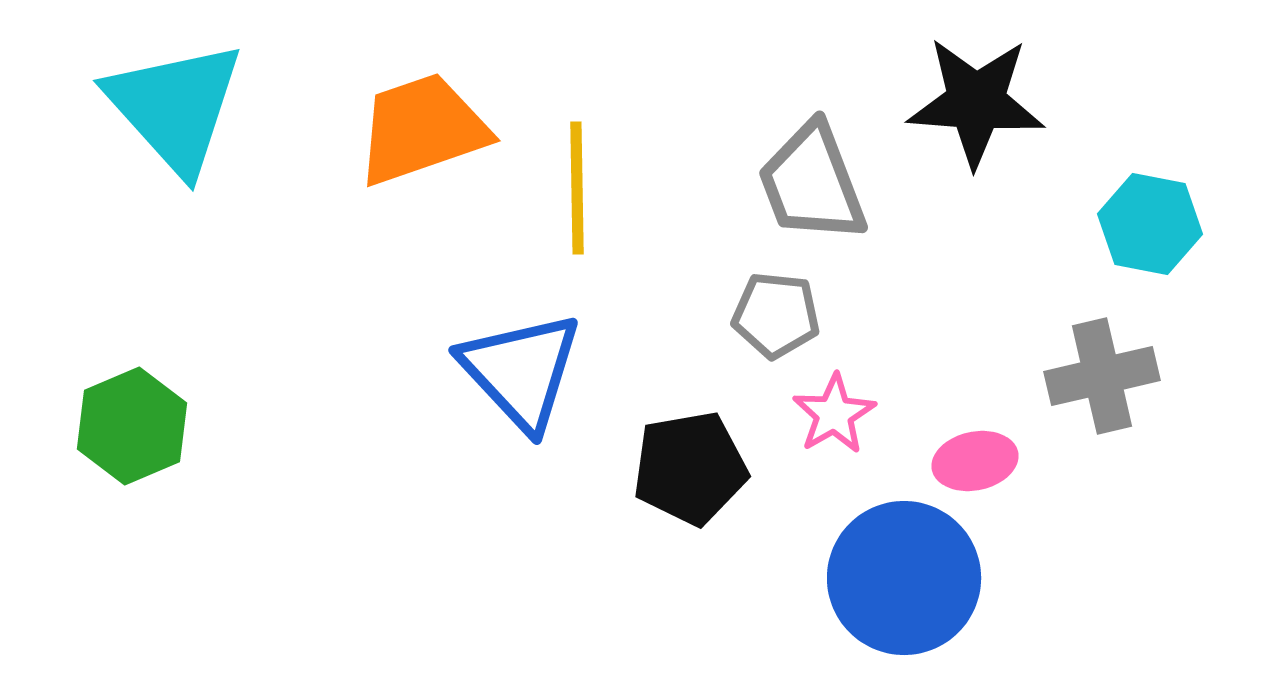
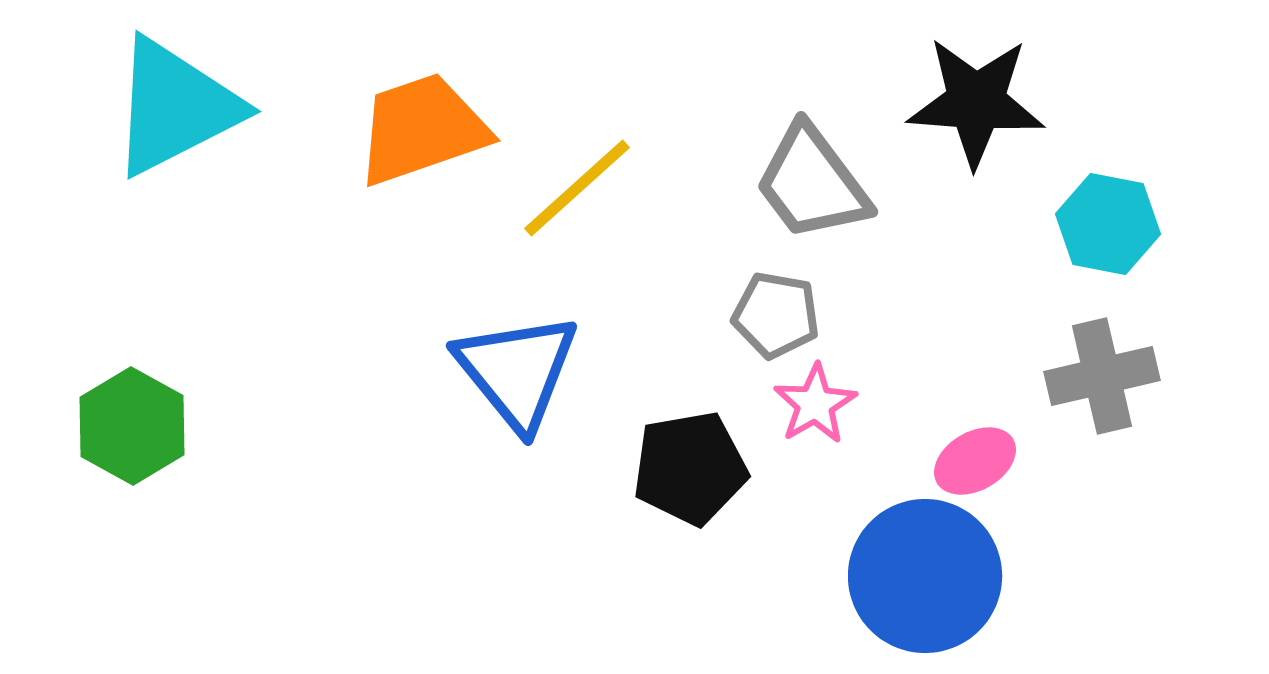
cyan triangle: rotated 45 degrees clockwise
gray trapezoid: rotated 16 degrees counterclockwise
yellow line: rotated 49 degrees clockwise
cyan hexagon: moved 42 px left
gray pentagon: rotated 4 degrees clockwise
blue triangle: moved 4 px left; rotated 4 degrees clockwise
pink star: moved 19 px left, 10 px up
green hexagon: rotated 8 degrees counterclockwise
pink ellipse: rotated 18 degrees counterclockwise
blue circle: moved 21 px right, 2 px up
